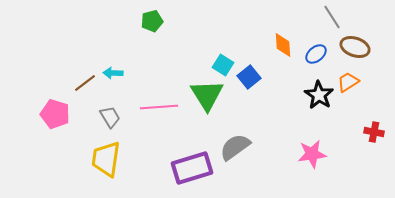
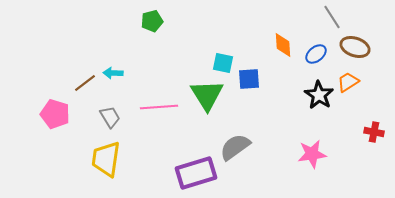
cyan square: moved 2 px up; rotated 20 degrees counterclockwise
blue square: moved 2 px down; rotated 35 degrees clockwise
purple rectangle: moved 4 px right, 5 px down
